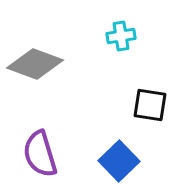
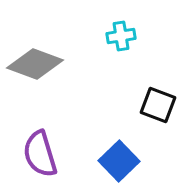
black square: moved 8 px right; rotated 12 degrees clockwise
